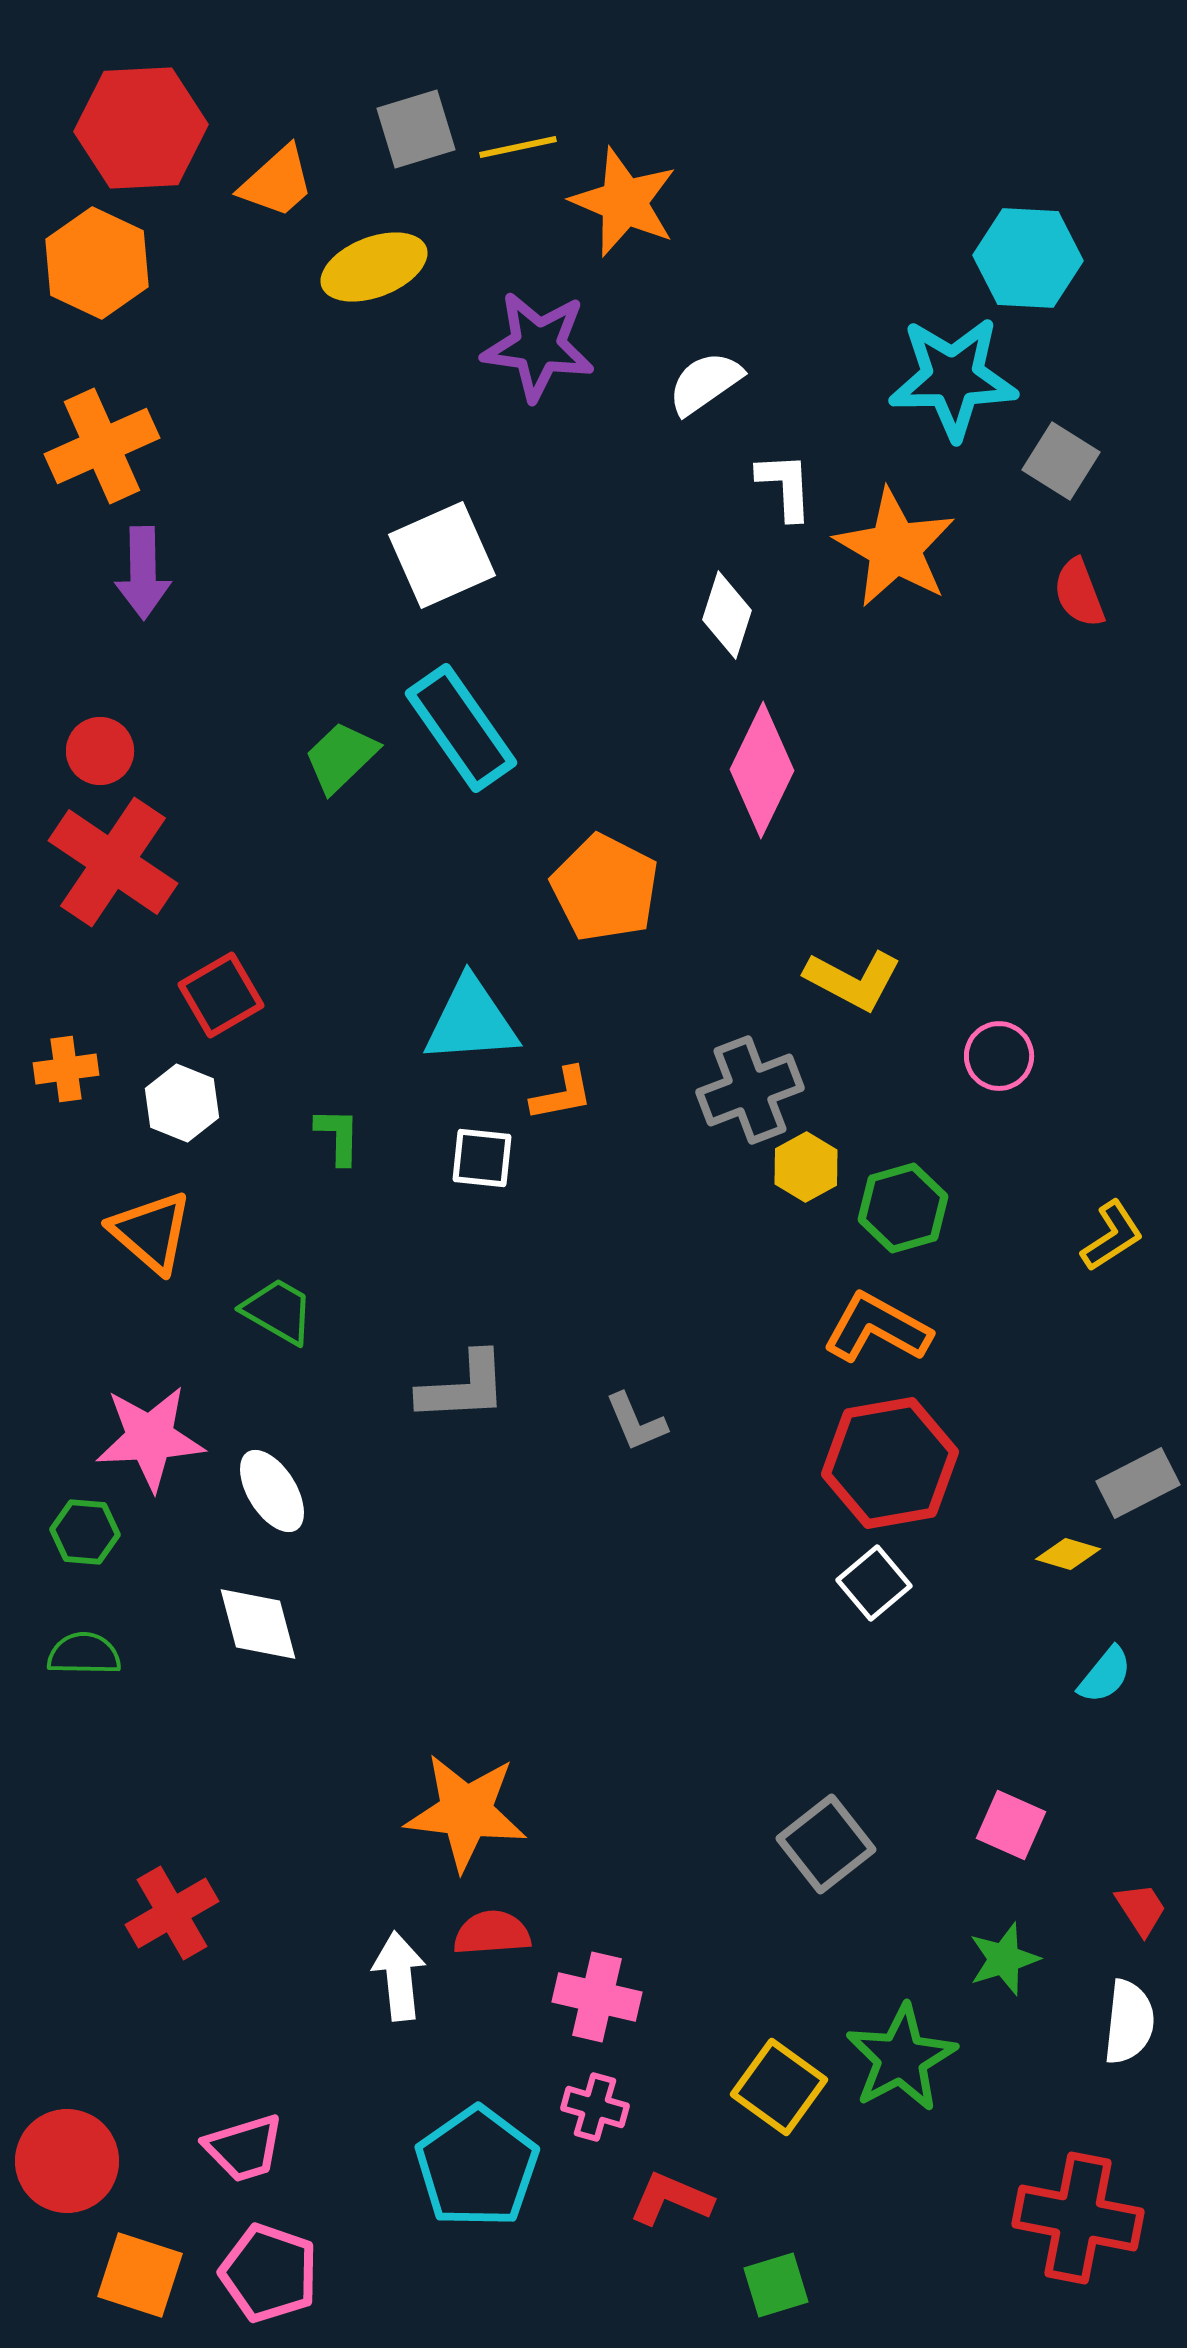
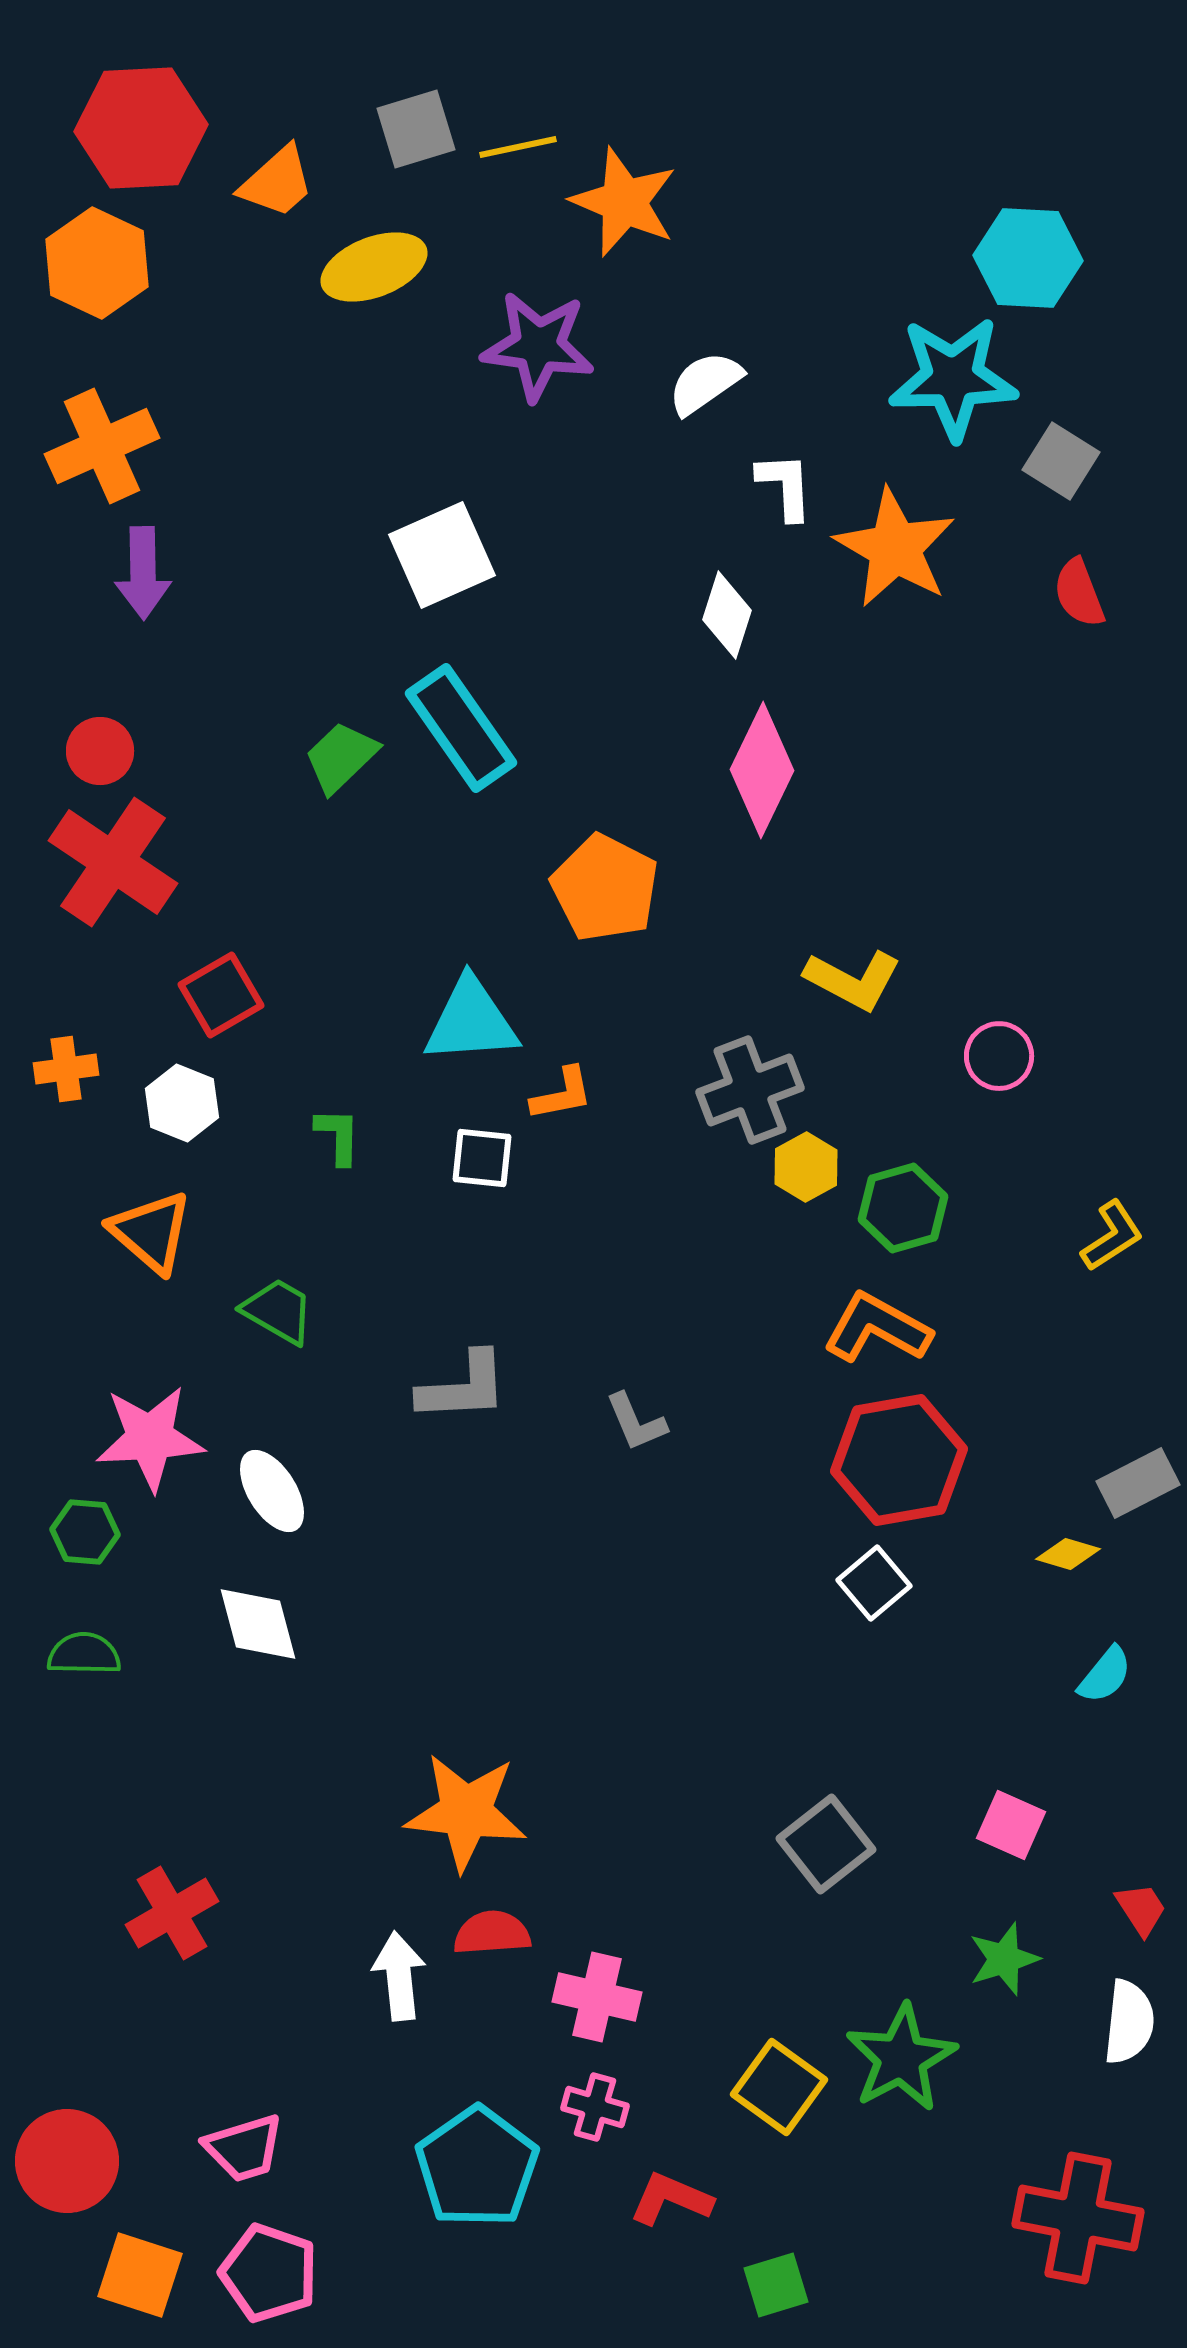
red hexagon at (890, 1463): moved 9 px right, 3 px up
